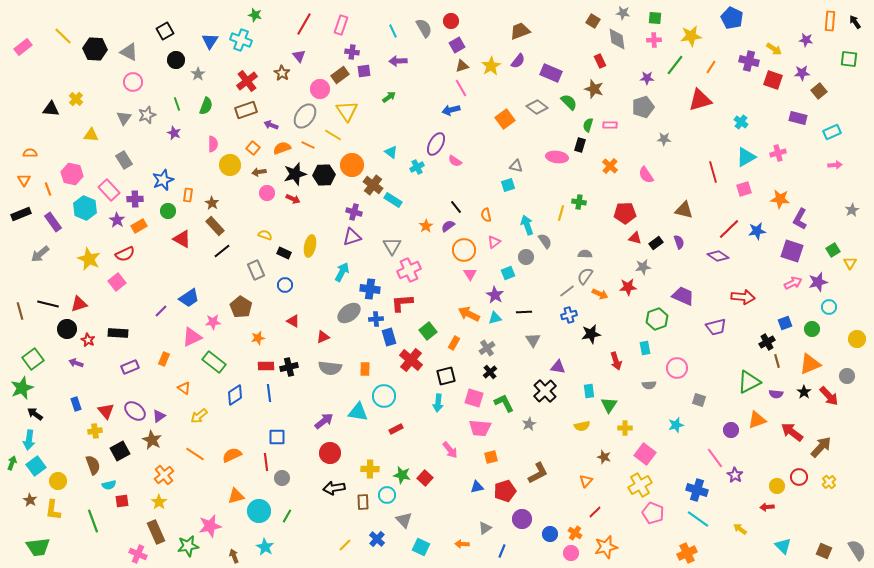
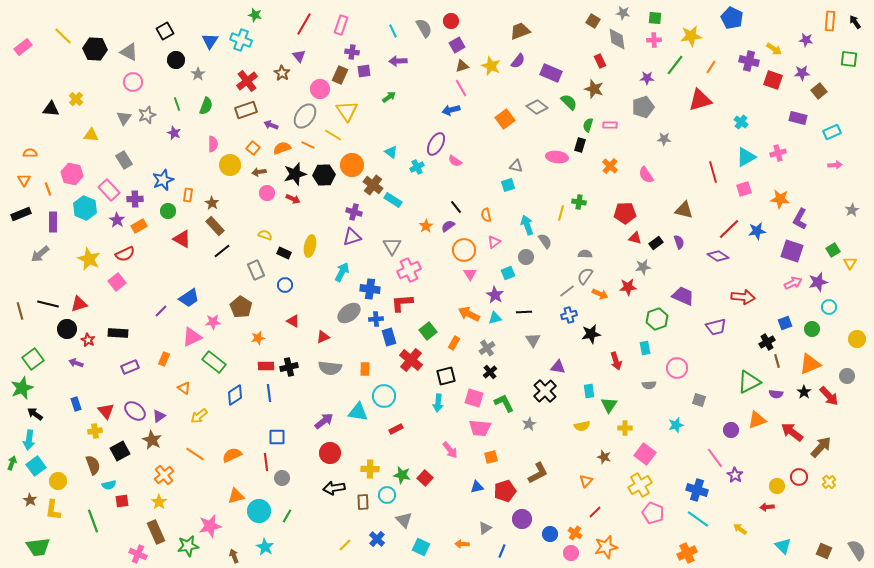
yellow star at (491, 66): rotated 18 degrees counterclockwise
brown rectangle at (340, 75): rotated 30 degrees counterclockwise
purple rectangle at (53, 222): rotated 36 degrees clockwise
